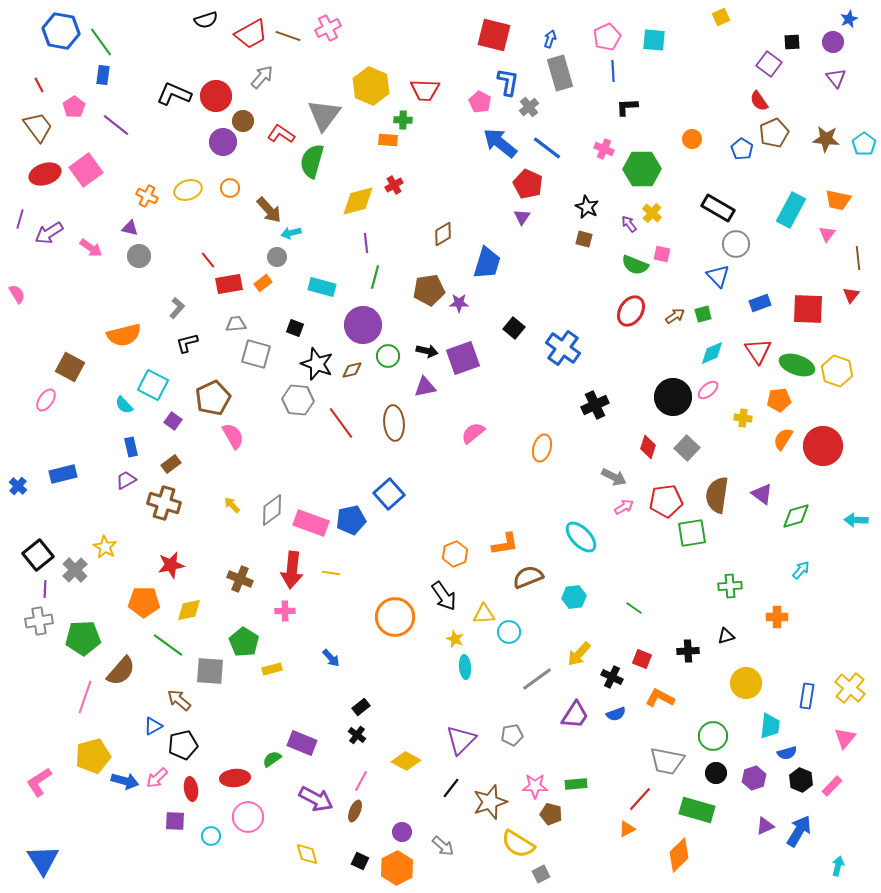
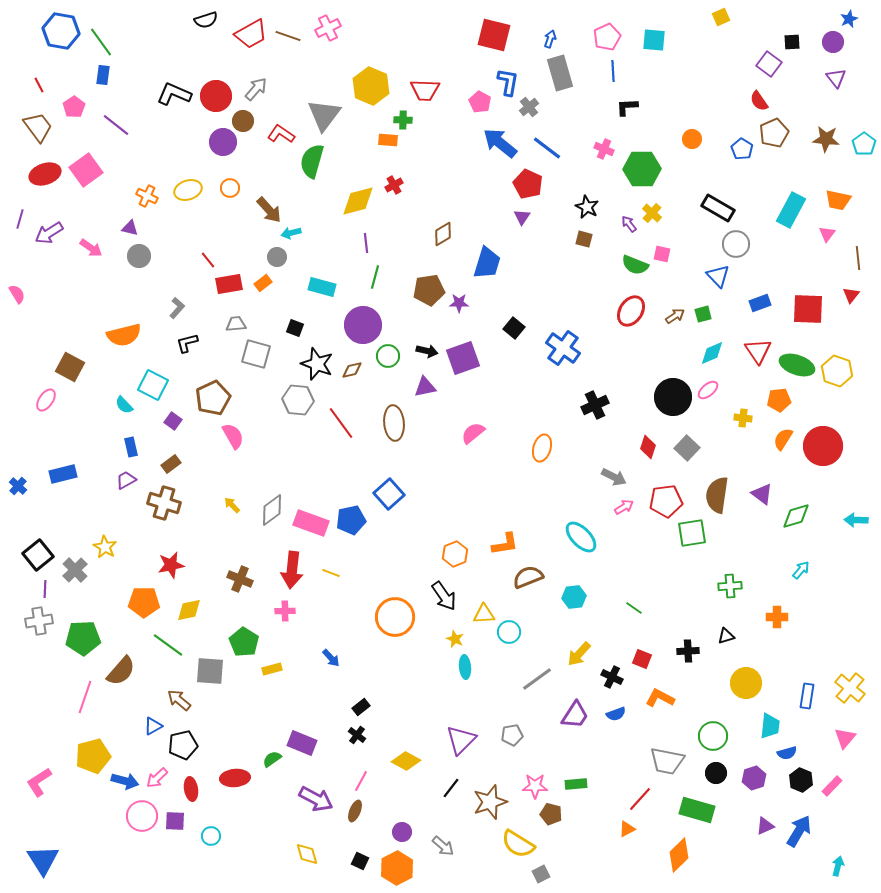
gray arrow at (262, 77): moved 6 px left, 12 px down
yellow line at (331, 573): rotated 12 degrees clockwise
pink circle at (248, 817): moved 106 px left, 1 px up
